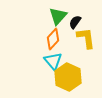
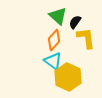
green triangle: rotated 30 degrees counterclockwise
orange diamond: moved 1 px right, 1 px down
cyan triangle: rotated 12 degrees counterclockwise
